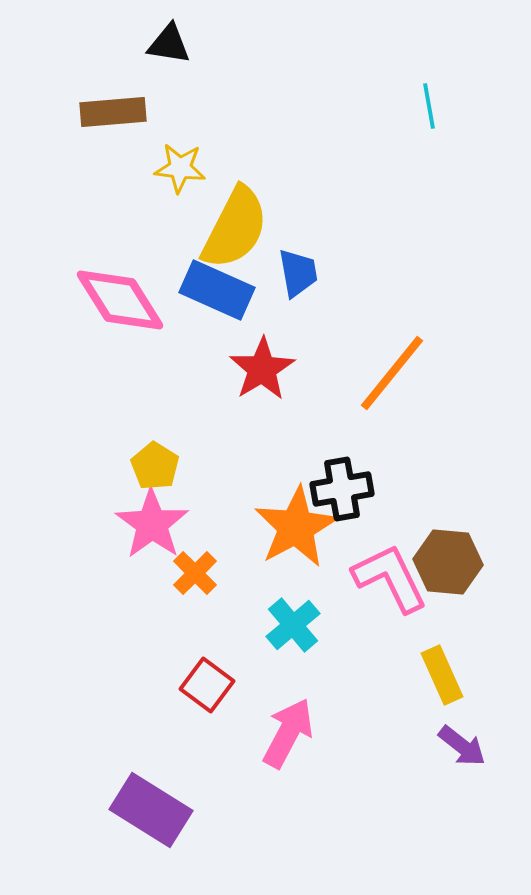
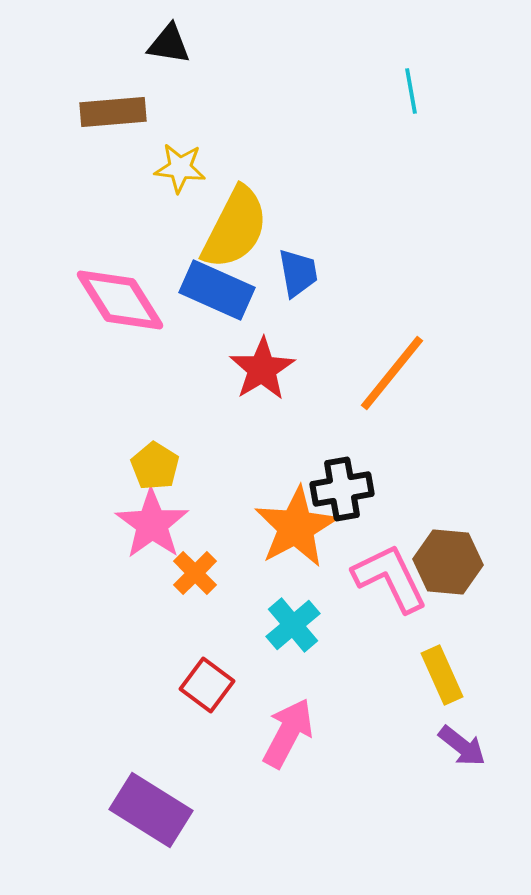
cyan line: moved 18 px left, 15 px up
